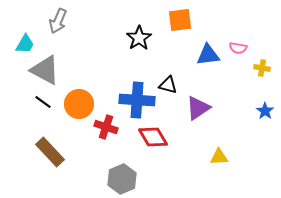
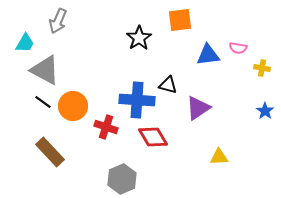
cyan trapezoid: moved 1 px up
orange circle: moved 6 px left, 2 px down
